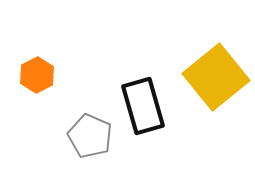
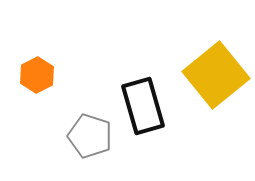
yellow square: moved 2 px up
gray pentagon: rotated 6 degrees counterclockwise
